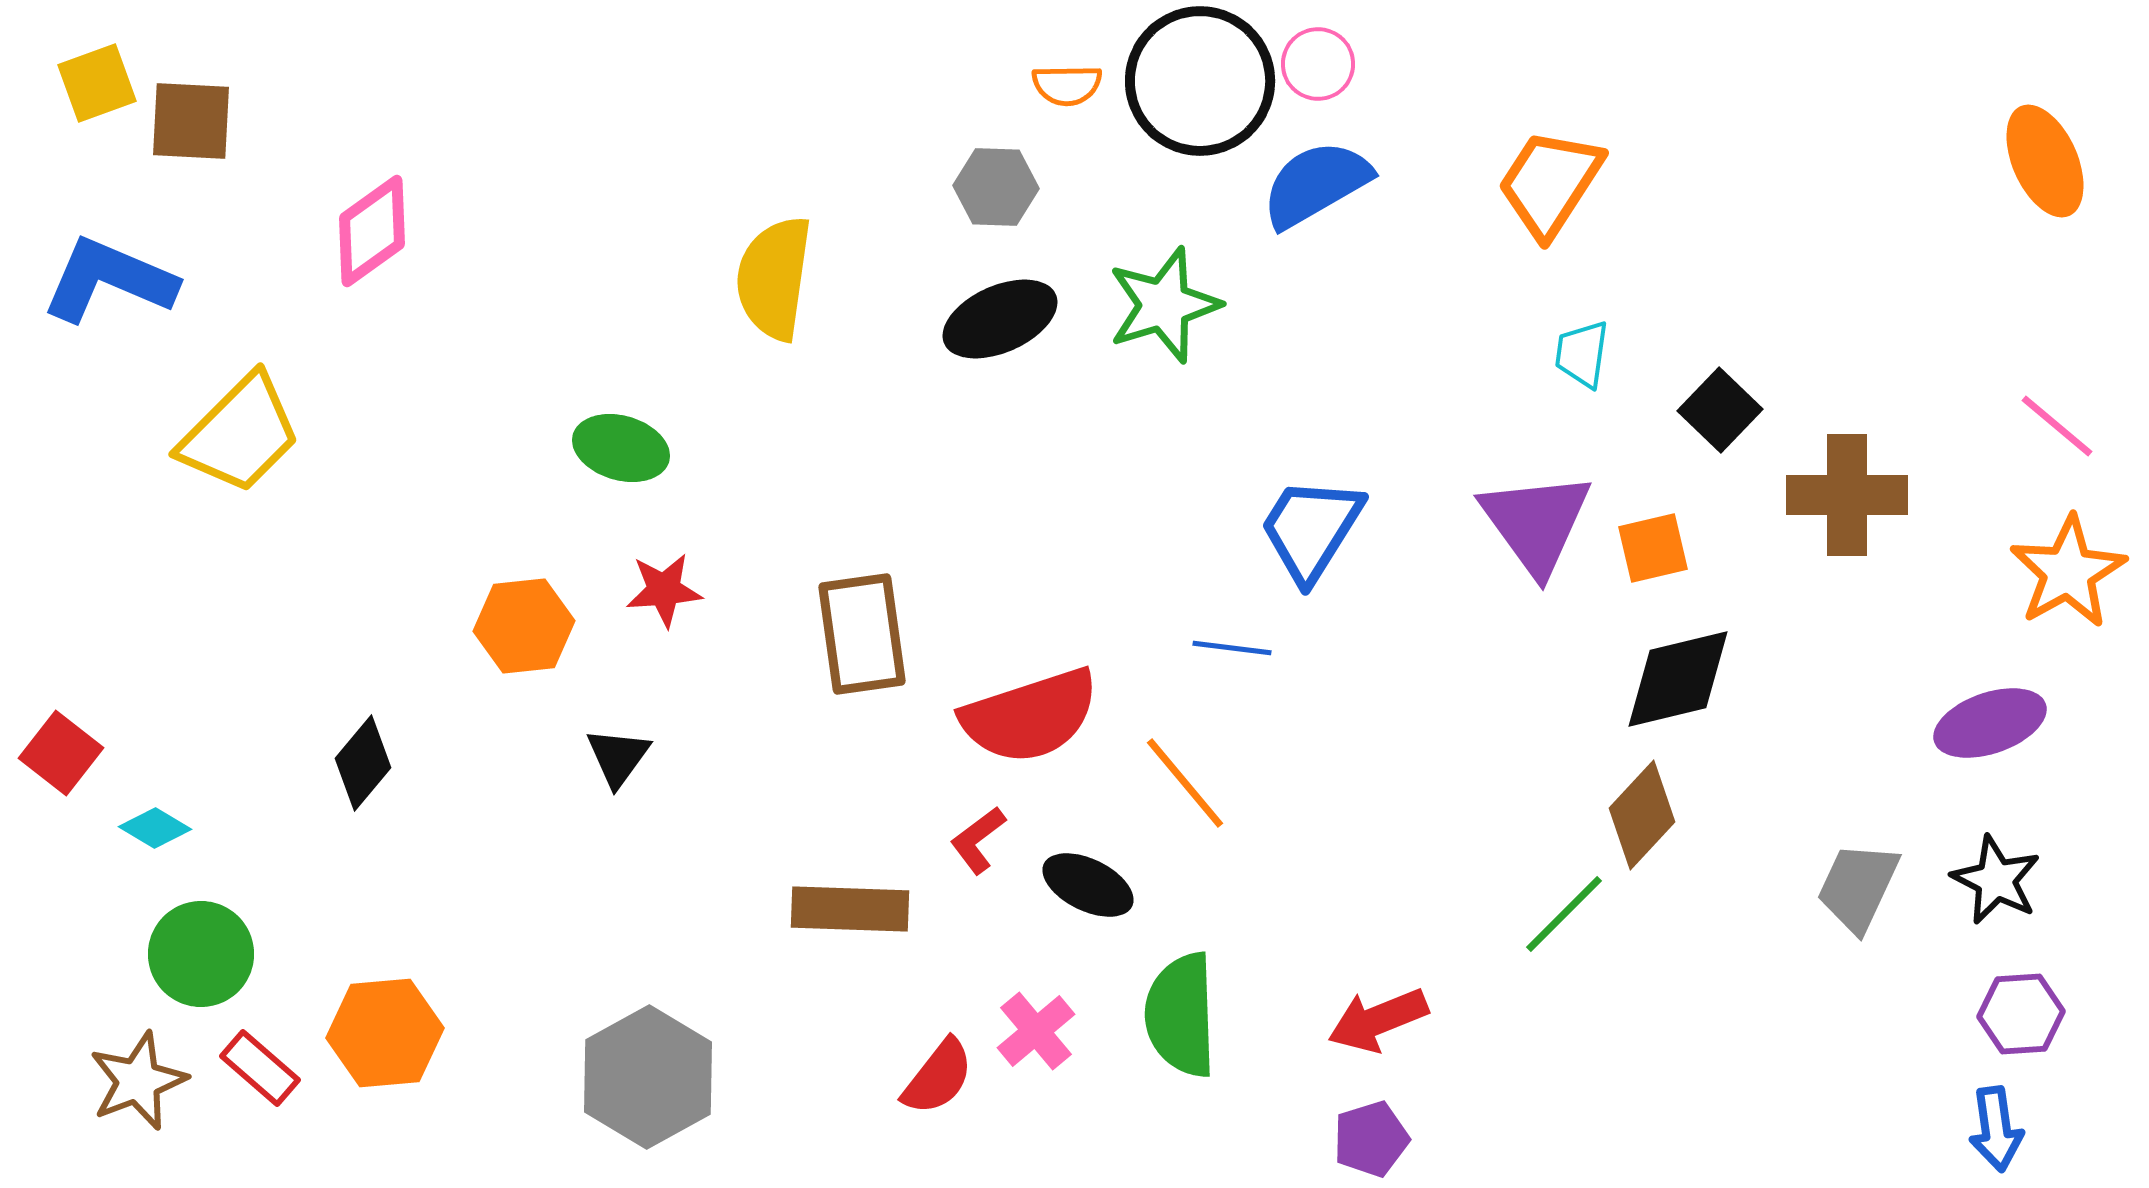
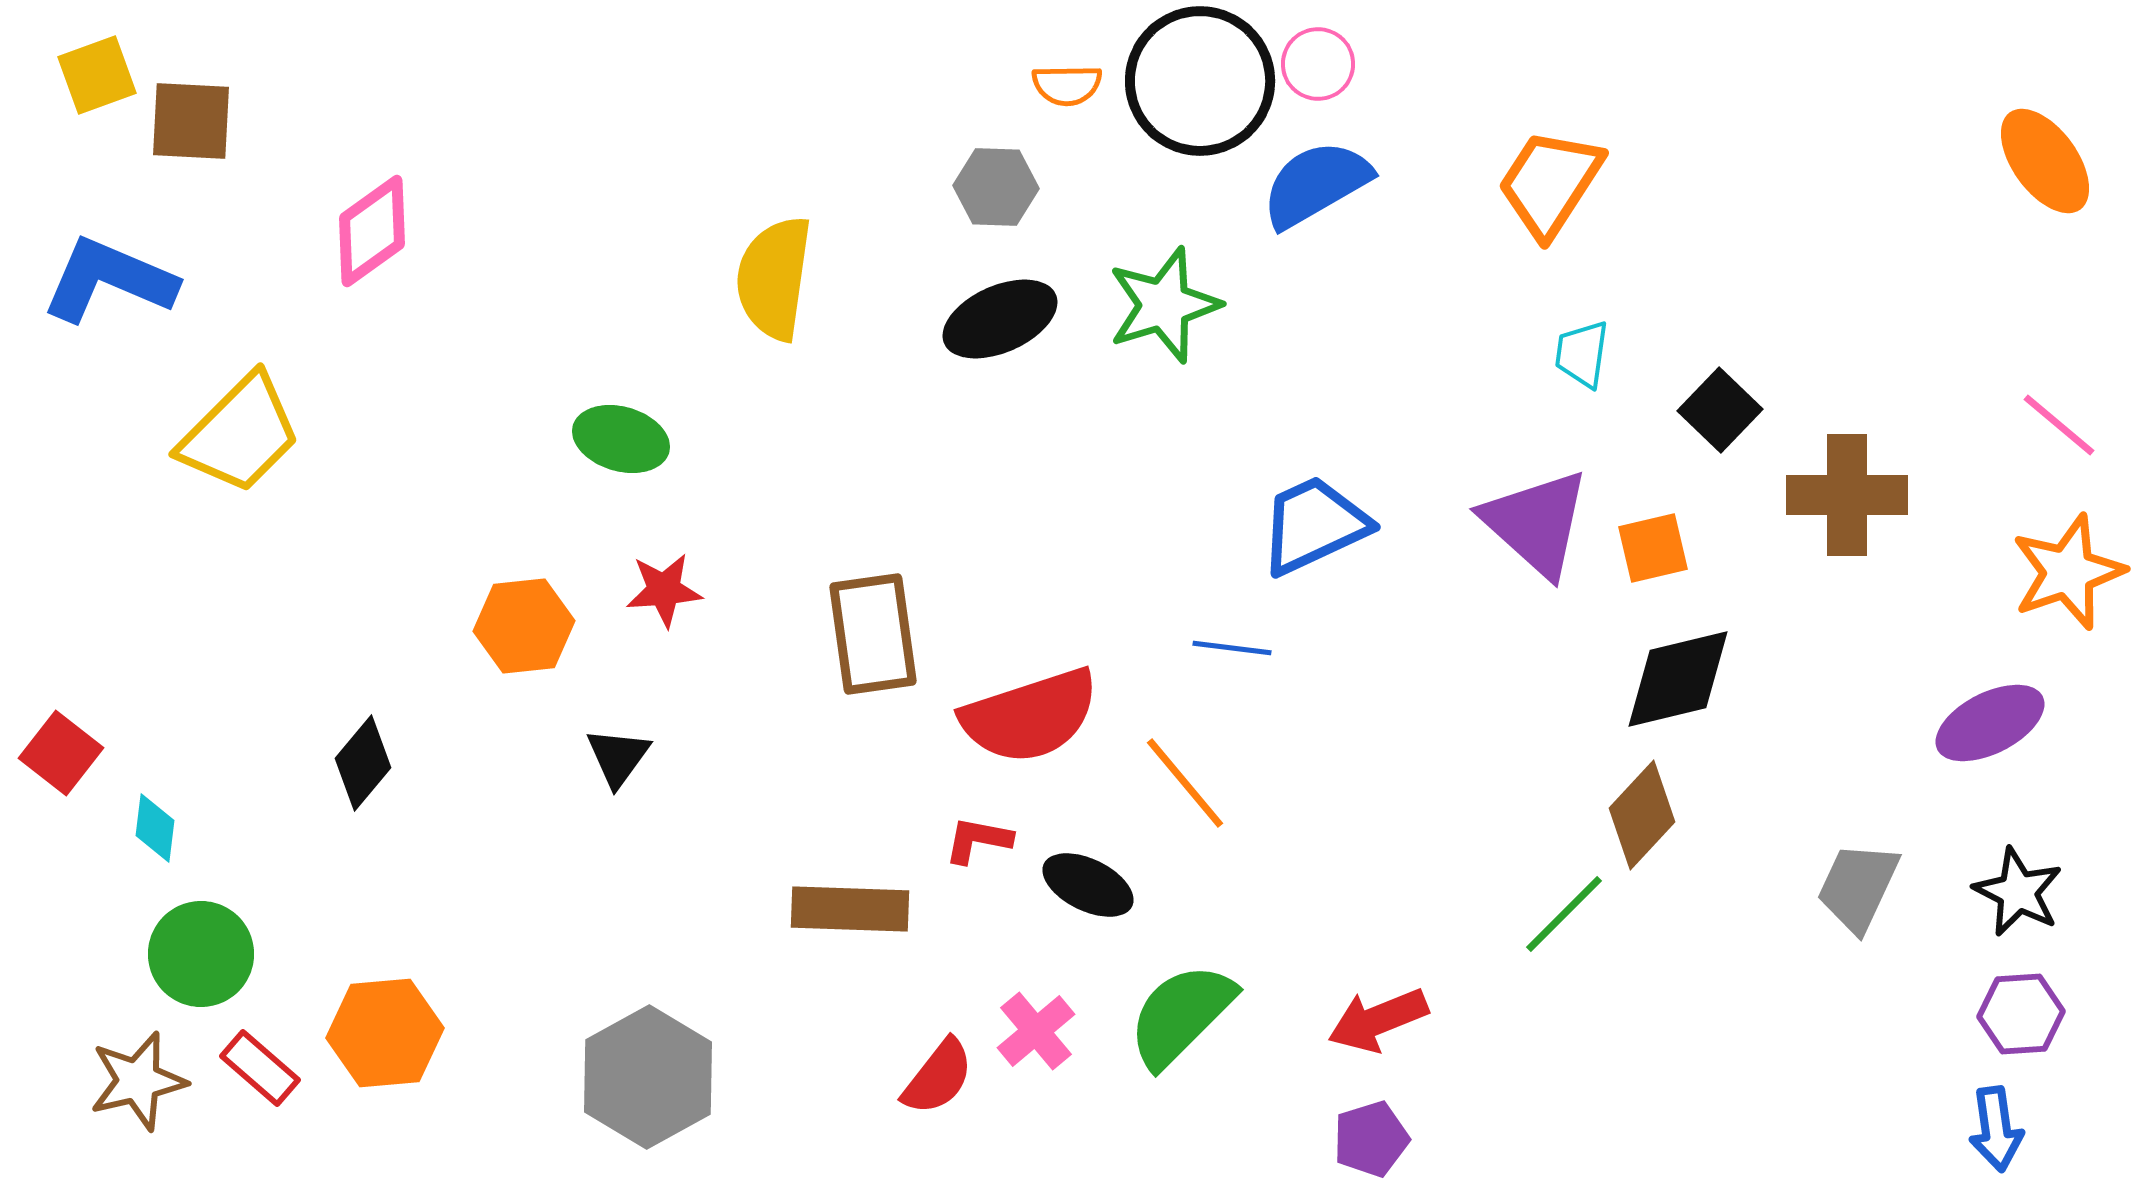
yellow square at (97, 83): moved 8 px up
orange ellipse at (2045, 161): rotated 12 degrees counterclockwise
pink line at (2057, 426): moved 2 px right, 1 px up
green ellipse at (621, 448): moved 9 px up
purple triangle at (1536, 523): rotated 12 degrees counterclockwise
blue trapezoid at (1311, 529): moved 3 px right, 4 px up; rotated 33 degrees clockwise
orange star at (2068, 572): rotated 10 degrees clockwise
brown rectangle at (862, 634): moved 11 px right
purple ellipse at (1990, 723): rotated 8 degrees counterclockwise
cyan diamond at (155, 828): rotated 66 degrees clockwise
red L-shape at (978, 840): rotated 48 degrees clockwise
black star at (1996, 880): moved 22 px right, 12 px down
green semicircle at (1181, 1015): rotated 47 degrees clockwise
brown star at (138, 1081): rotated 8 degrees clockwise
